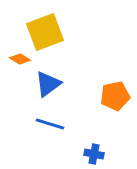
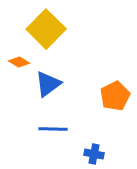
yellow square: moved 1 px right, 3 px up; rotated 24 degrees counterclockwise
orange diamond: moved 1 px left, 3 px down
orange pentagon: rotated 16 degrees counterclockwise
blue line: moved 3 px right, 5 px down; rotated 16 degrees counterclockwise
